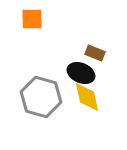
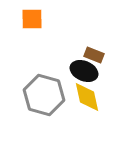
brown rectangle: moved 1 px left, 2 px down
black ellipse: moved 3 px right, 2 px up
gray hexagon: moved 3 px right, 2 px up
